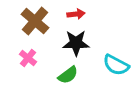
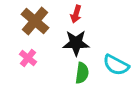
red arrow: rotated 114 degrees clockwise
green semicircle: moved 14 px right, 2 px up; rotated 45 degrees counterclockwise
